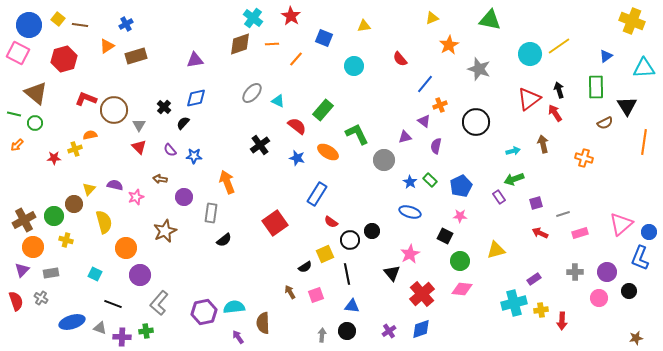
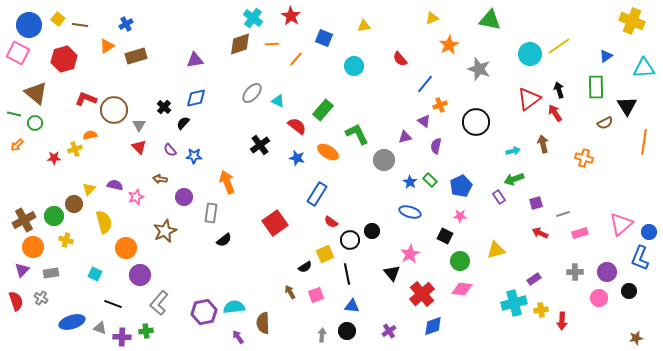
blue diamond at (421, 329): moved 12 px right, 3 px up
